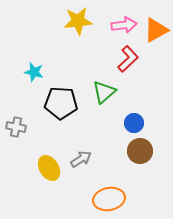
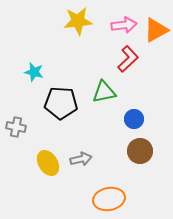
green triangle: rotated 30 degrees clockwise
blue circle: moved 4 px up
gray arrow: rotated 20 degrees clockwise
yellow ellipse: moved 1 px left, 5 px up
